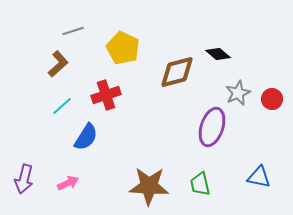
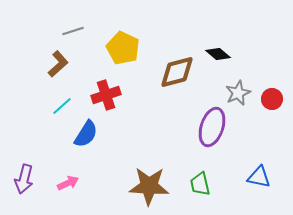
blue semicircle: moved 3 px up
